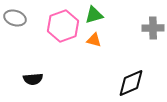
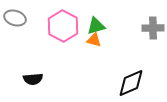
green triangle: moved 2 px right, 11 px down
pink hexagon: rotated 12 degrees counterclockwise
